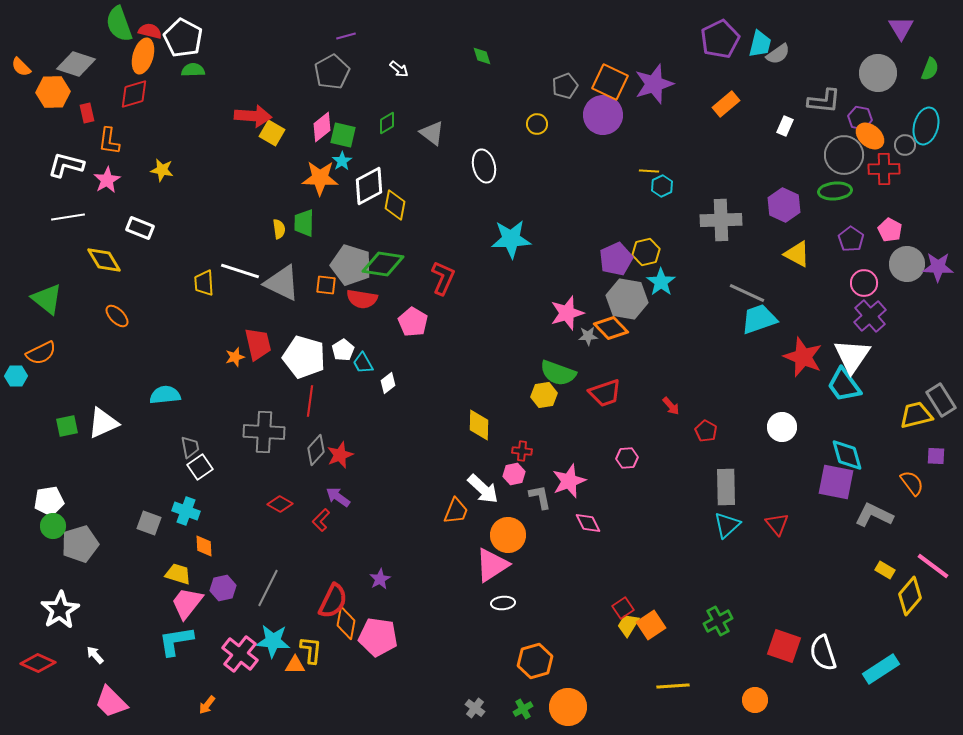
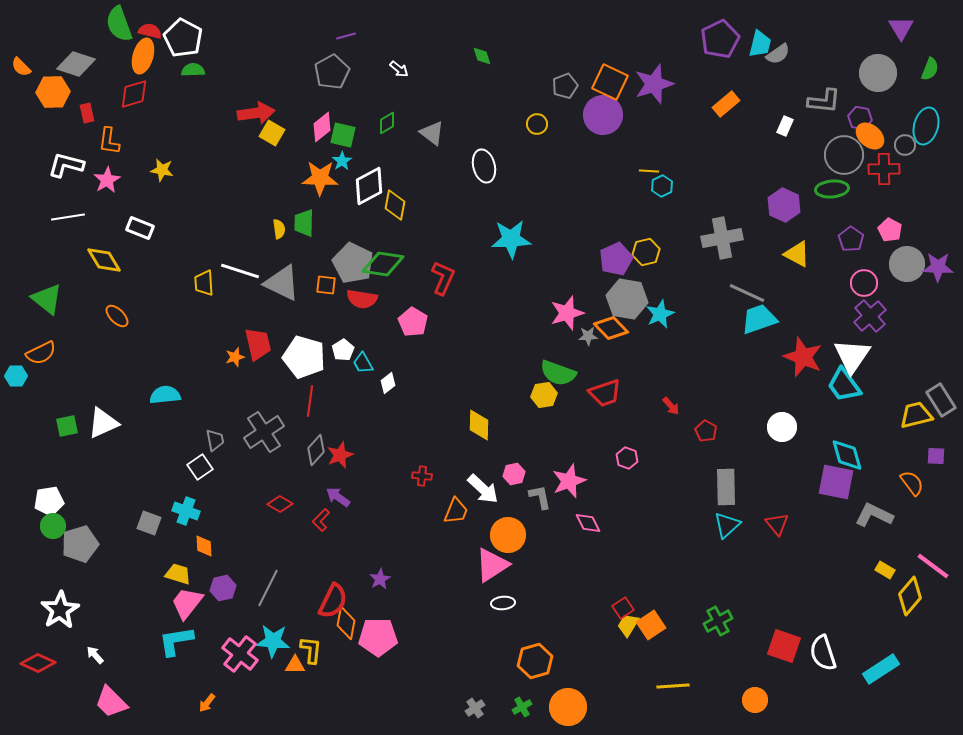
red arrow at (253, 116): moved 3 px right, 3 px up; rotated 12 degrees counterclockwise
green ellipse at (835, 191): moved 3 px left, 2 px up
gray cross at (721, 220): moved 1 px right, 18 px down; rotated 9 degrees counterclockwise
gray pentagon at (351, 265): moved 2 px right, 2 px up; rotated 9 degrees clockwise
cyan star at (661, 282): moved 1 px left, 32 px down; rotated 12 degrees clockwise
gray cross at (264, 432): rotated 36 degrees counterclockwise
gray trapezoid at (190, 447): moved 25 px right, 7 px up
red cross at (522, 451): moved 100 px left, 25 px down
pink hexagon at (627, 458): rotated 25 degrees clockwise
pink pentagon at (378, 637): rotated 9 degrees counterclockwise
orange arrow at (207, 705): moved 2 px up
gray cross at (475, 708): rotated 18 degrees clockwise
green cross at (523, 709): moved 1 px left, 2 px up
